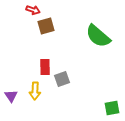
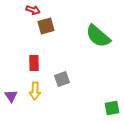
red rectangle: moved 11 px left, 4 px up
